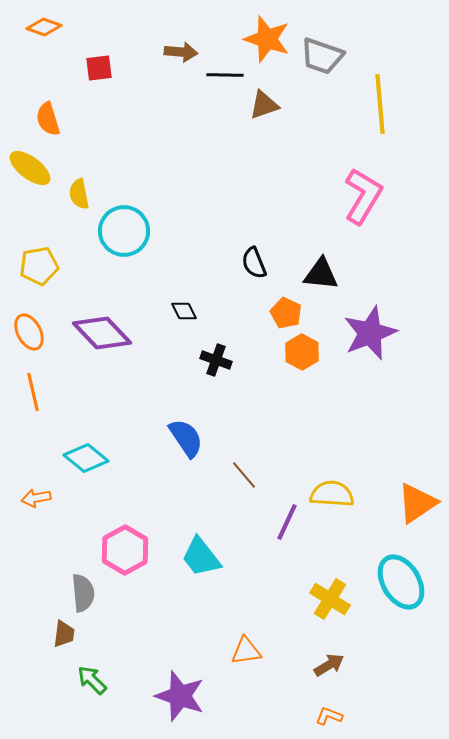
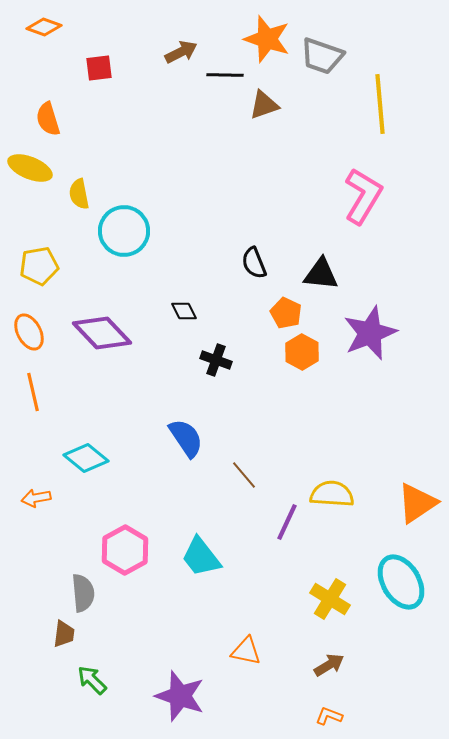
brown arrow at (181, 52): rotated 32 degrees counterclockwise
yellow ellipse at (30, 168): rotated 15 degrees counterclockwise
orange triangle at (246, 651): rotated 20 degrees clockwise
